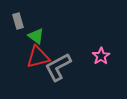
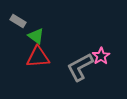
gray rectangle: rotated 42 degrees counterclockwise
red triangle: rotated 10 degrees clockwise
gray L-shape: moved 22 px right
